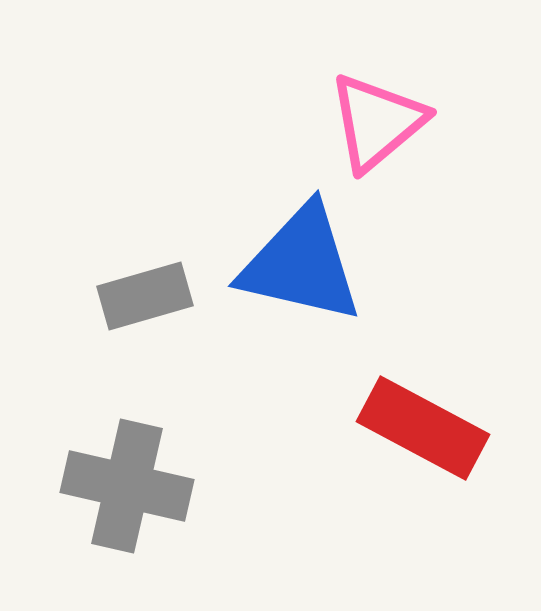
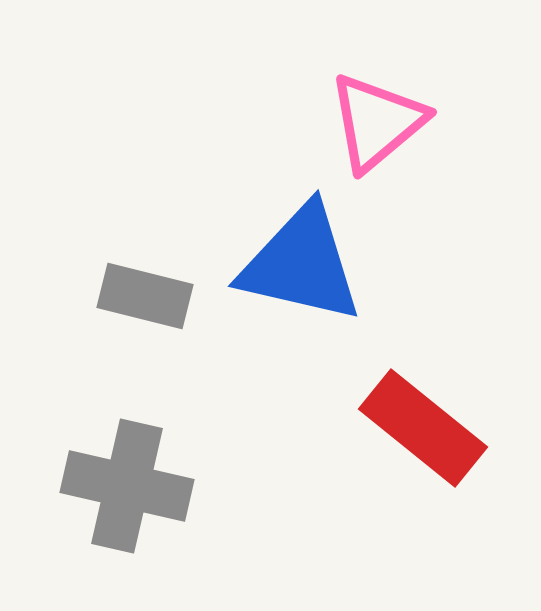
gray rectangle: rotated 30 degrees clockwise
red rectangle: rotated 11 degrees clockwise
